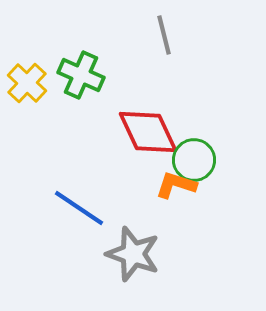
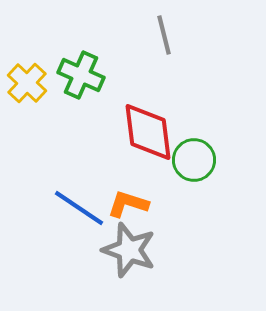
red diamond: rotated 18 degrees clockwise
orange L-shape: moved 48 px left, 19 px down
gray star: moved 4 px left, 4 px up
